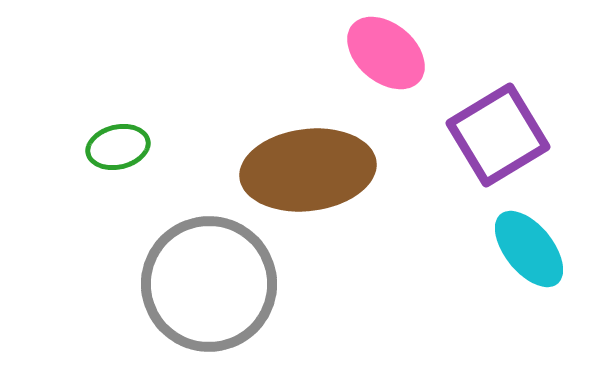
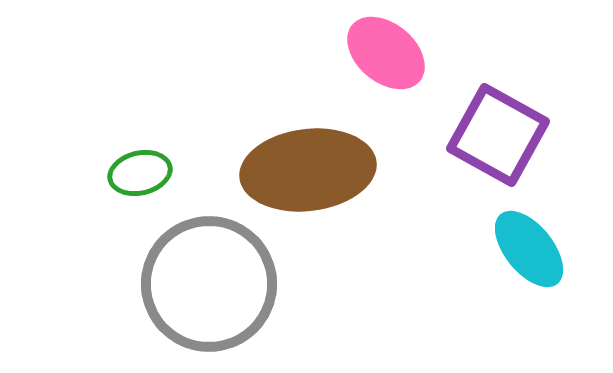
purple square: rotated 30 degrees counterclockwise
green ellipse: moved 22 px right, 26 px down
